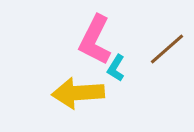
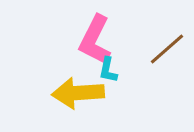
cyan L-shape: moved 8 px left, 2 px down; rotated 20 degrees counterclockwise
